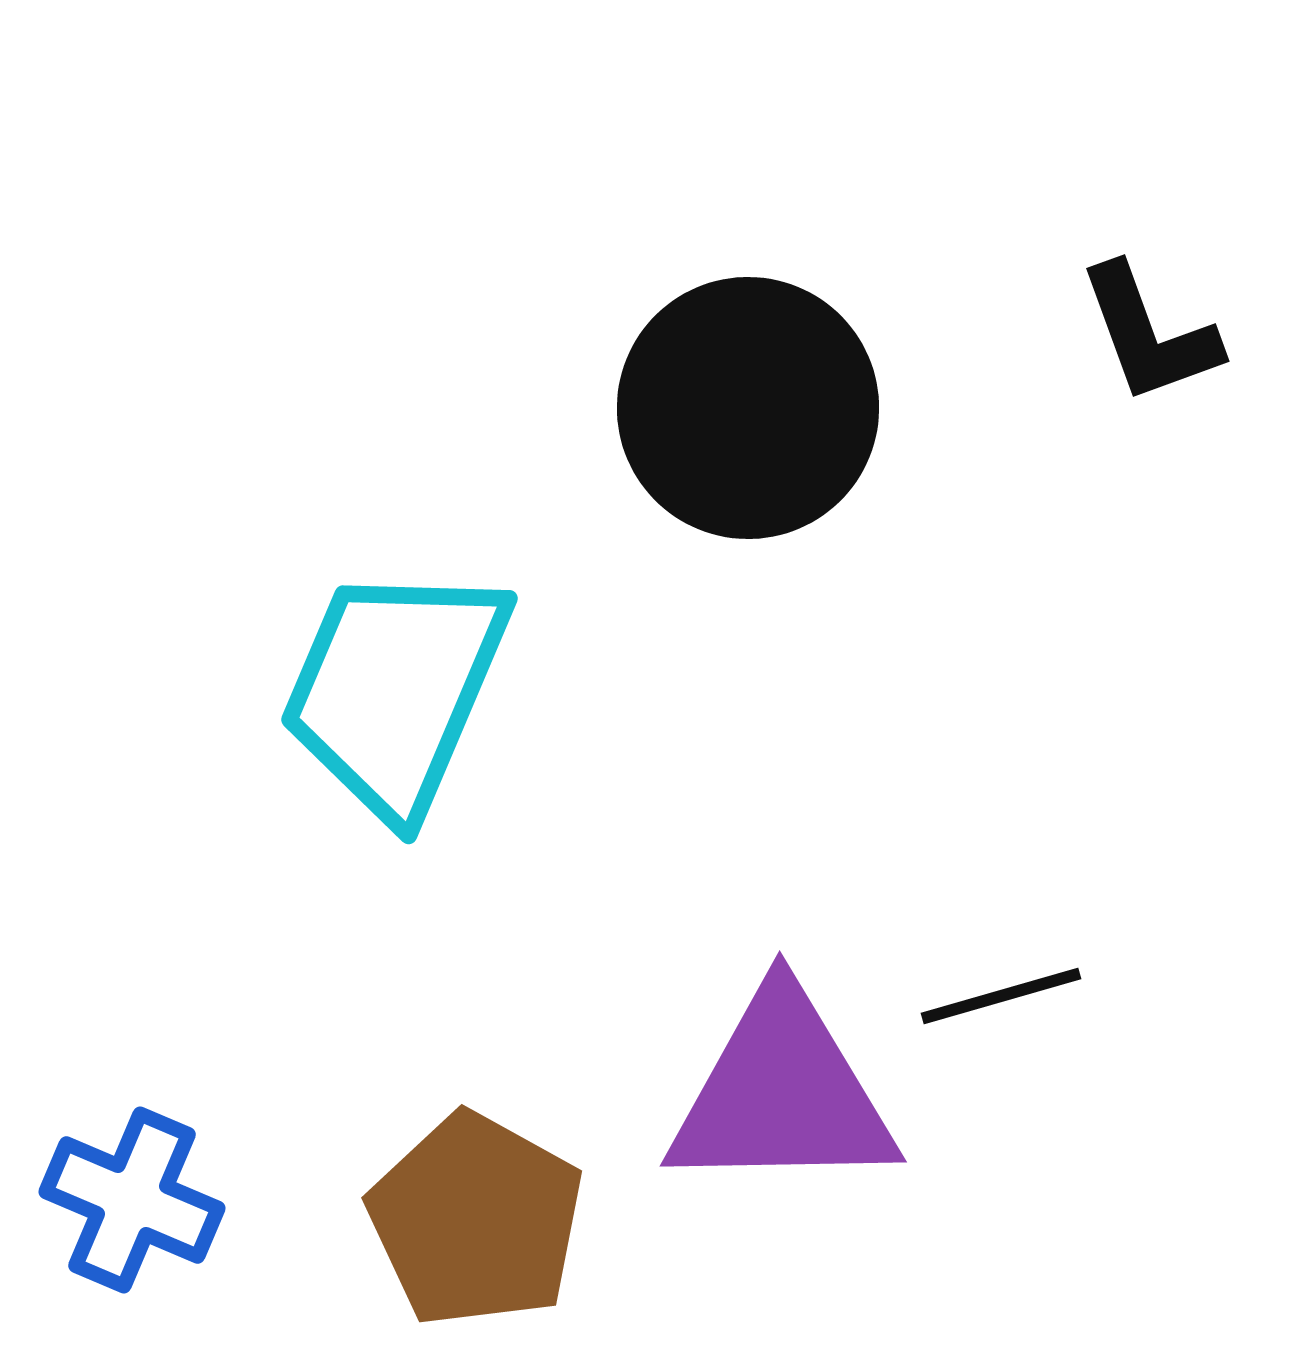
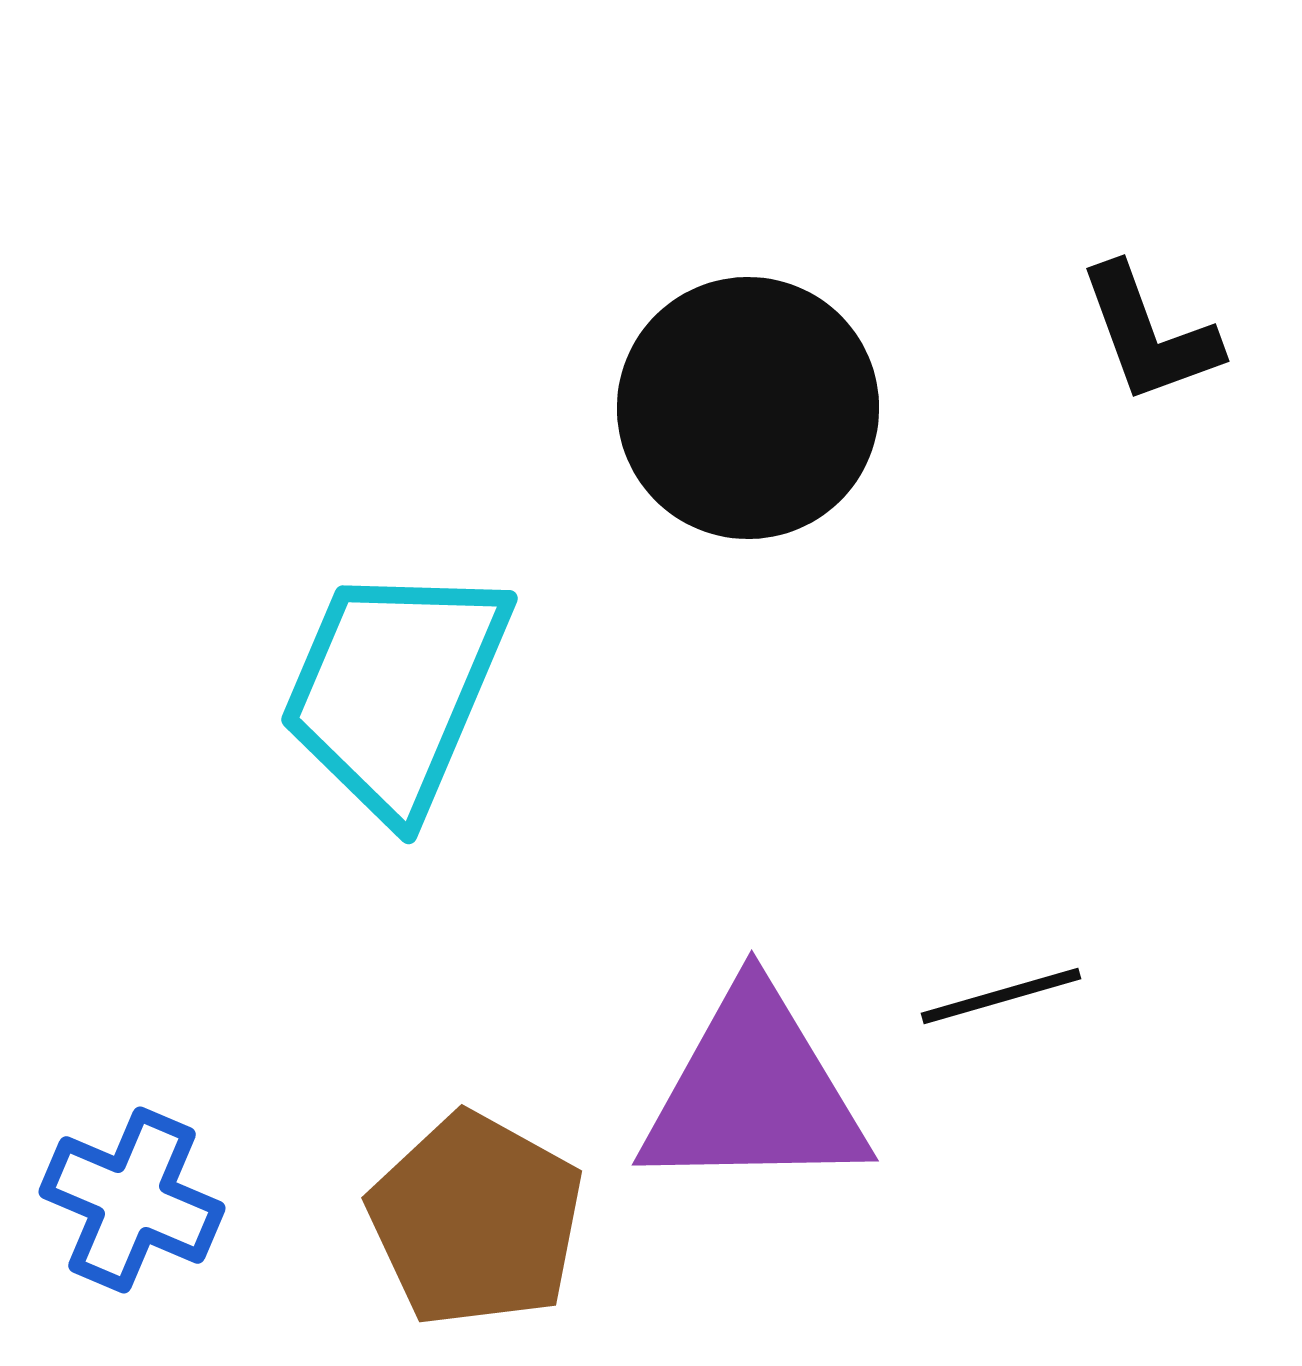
purple triangle: moved 28 px left, 1 px up
